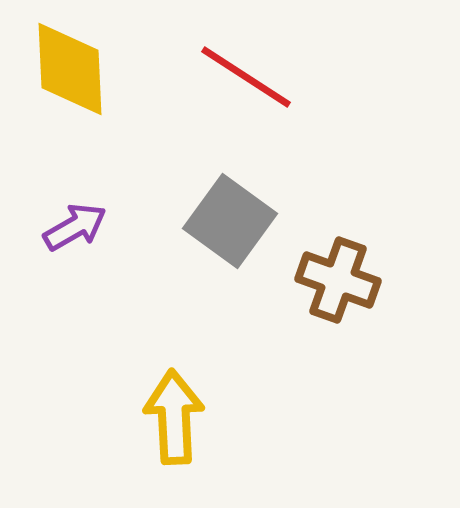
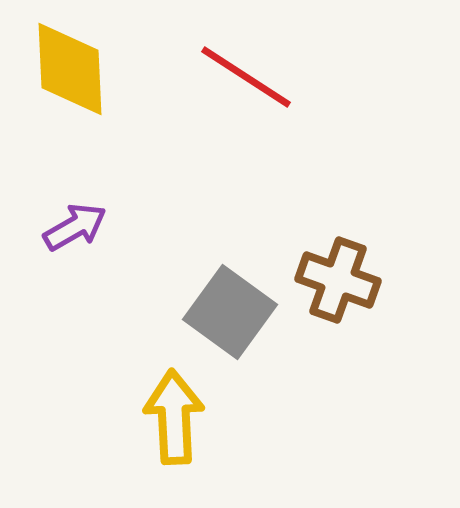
gray square: moved 91 px down
